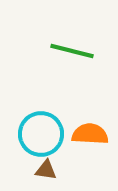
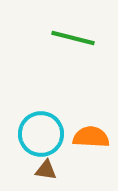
green line: moved 1 px right, 13 px up
orange semicircle: moved 1 px right, 3 px down
